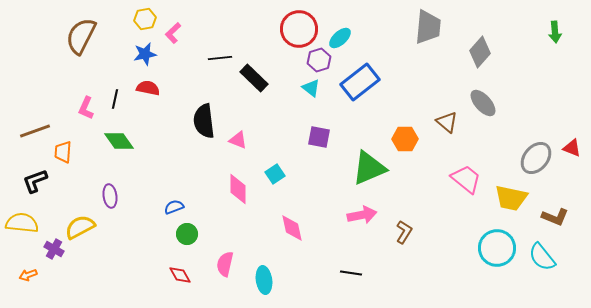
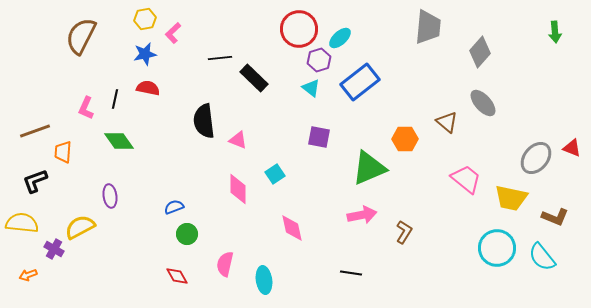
red diamond at (180, 275): moved 3 px left, 1 px down
